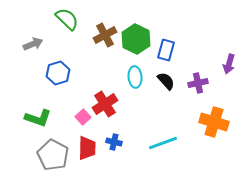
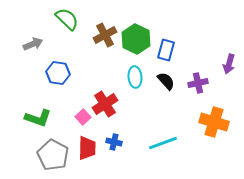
blue hexagon: rotated 25 degrees clockwise
